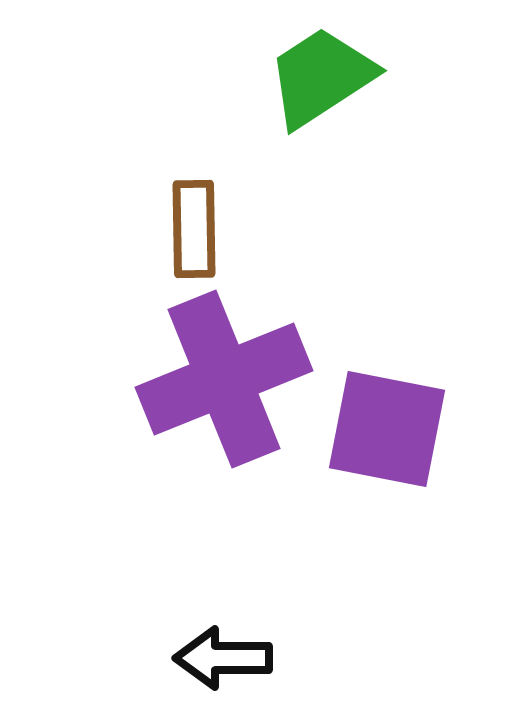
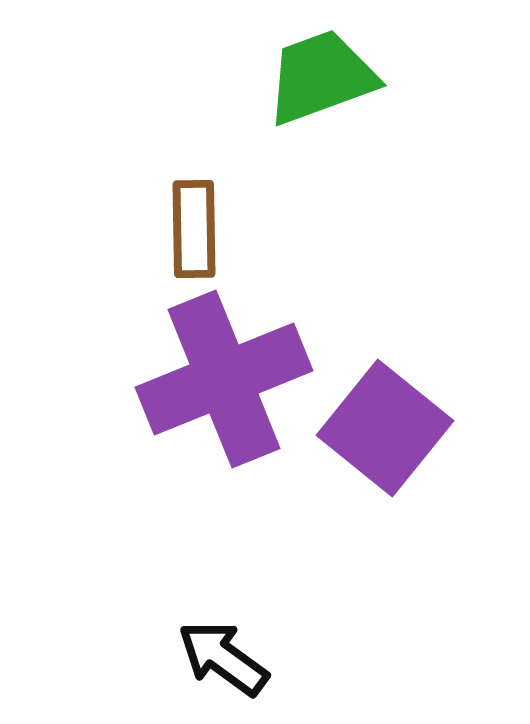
green trapezoid: rotated 13 degrees clockwise
purple square: moved 2 px left, 1 px up; rotated 28 degrees clockwise
black arrow: rotated 36 degrees clockwise
